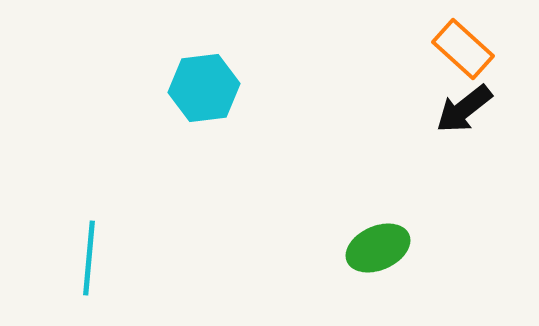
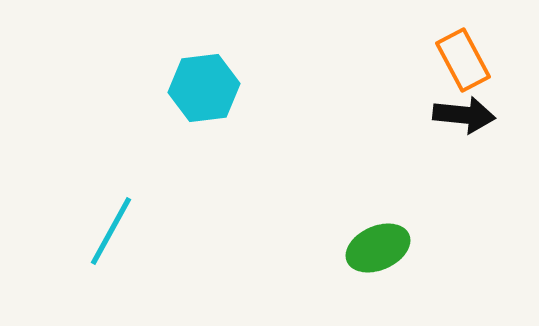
orange rectangle: moved 11 px down; rotated 20 degrees clockwise
black arrow: moved 6 px down; rotated 136 degrees counterclockwise
cyan line: moved 22 px right, 27 px up; rotated 24 degrees clockwise
